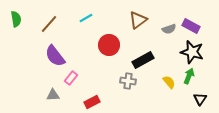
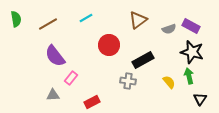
brown line: moved 1 px left; rotated 18 degrees clockwise
green arrow: rotated 35 degrees counterclockwise
